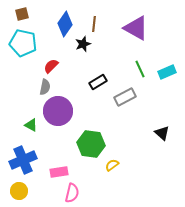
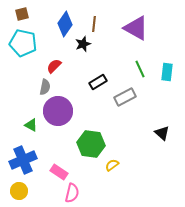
red semicircle: moved 3 px right
cyan rectangle: rotated 60 degrees counterclockwise
pink rectangle: rotated 42 degrees clockwise
